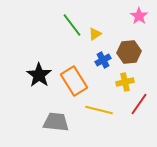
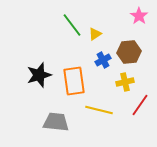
black star: rotated 20 degrees clockwise
orange rectangle: rotated 24 degrees clockwise
red line: moved 1 px right, 1 px down
